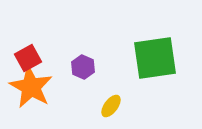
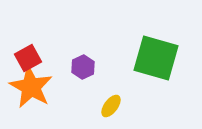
green square: moved 1 px right; rotated 24 degrees clockwise
purple hexagon: rotated 10 degrees clockwise
